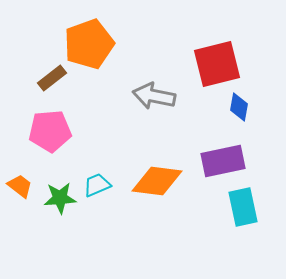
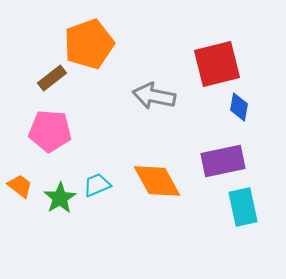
pink pentagon: rotated 9 degrees clockwise
orange diamond: rotated 54 degrees clockwise
green star: rotated 28 degrees counterclockwise
